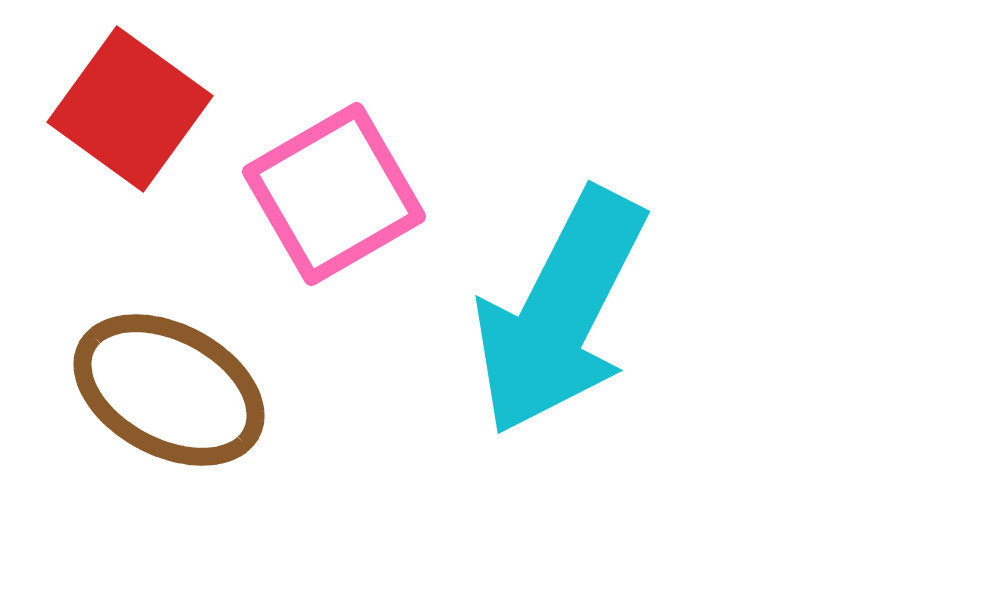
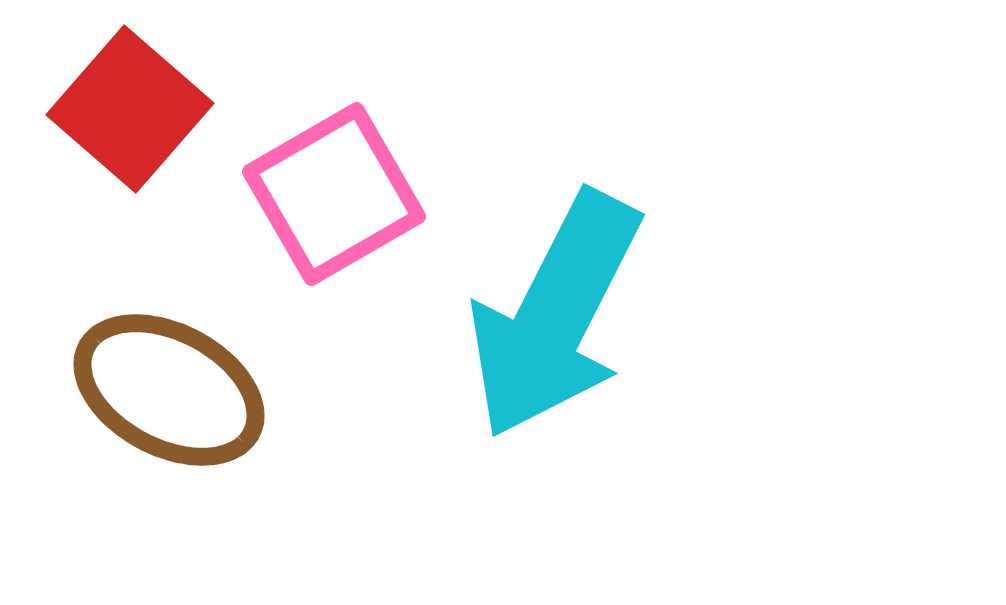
red square: rotated 5 degrees clockwise
cyan arrow: moved 5 px left, 3 px down
